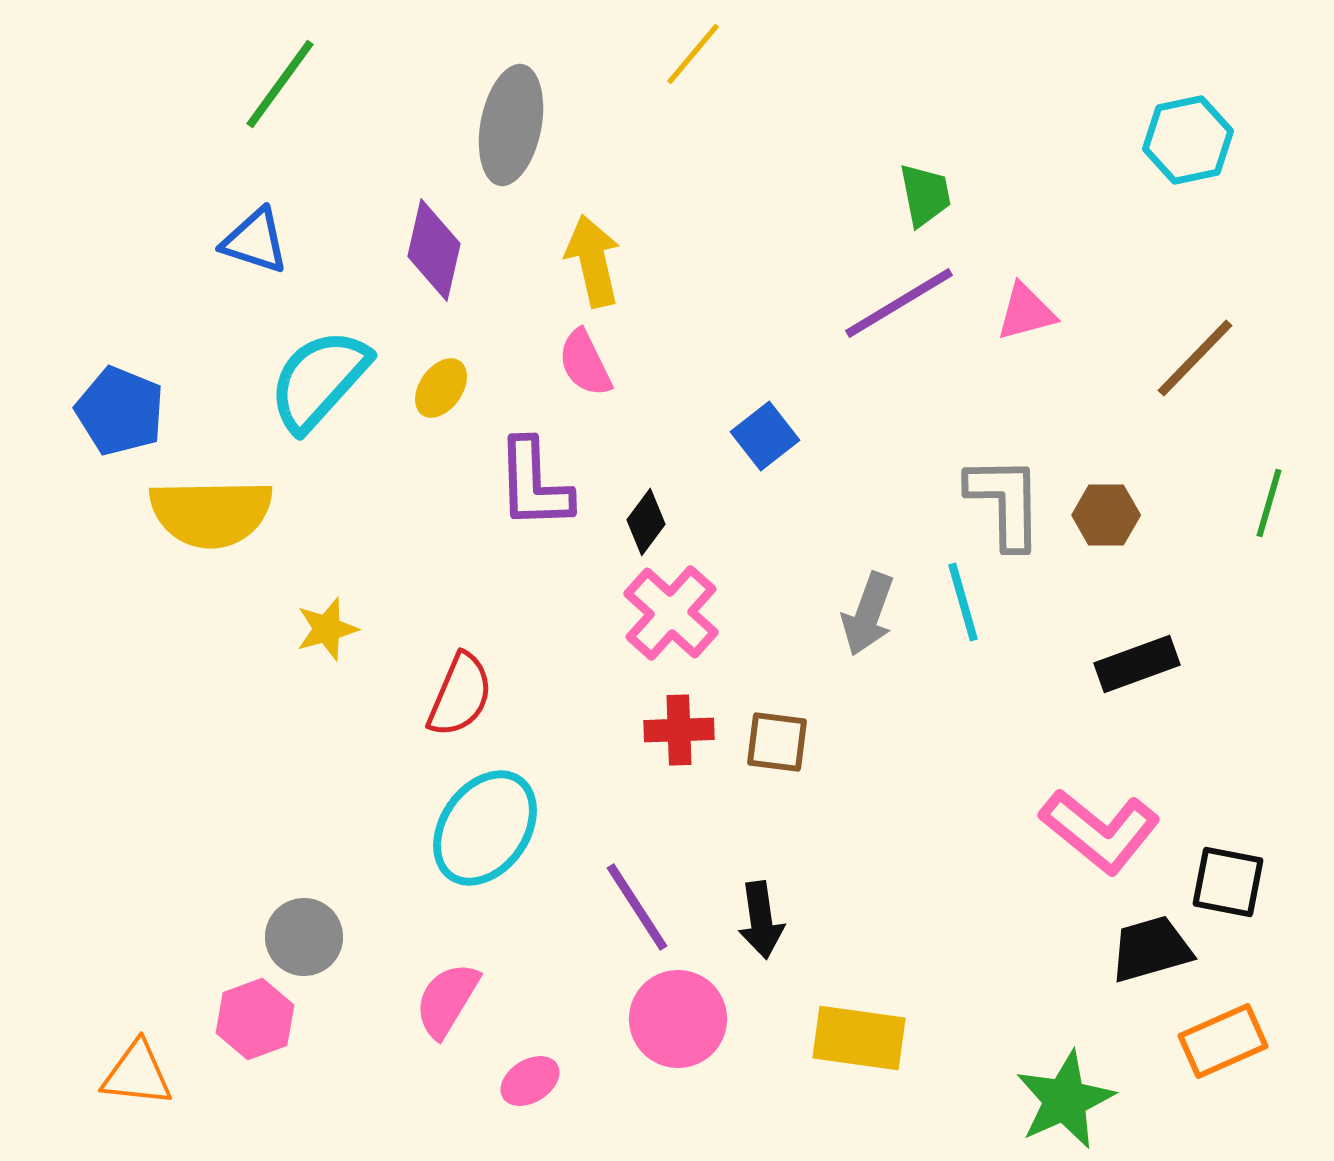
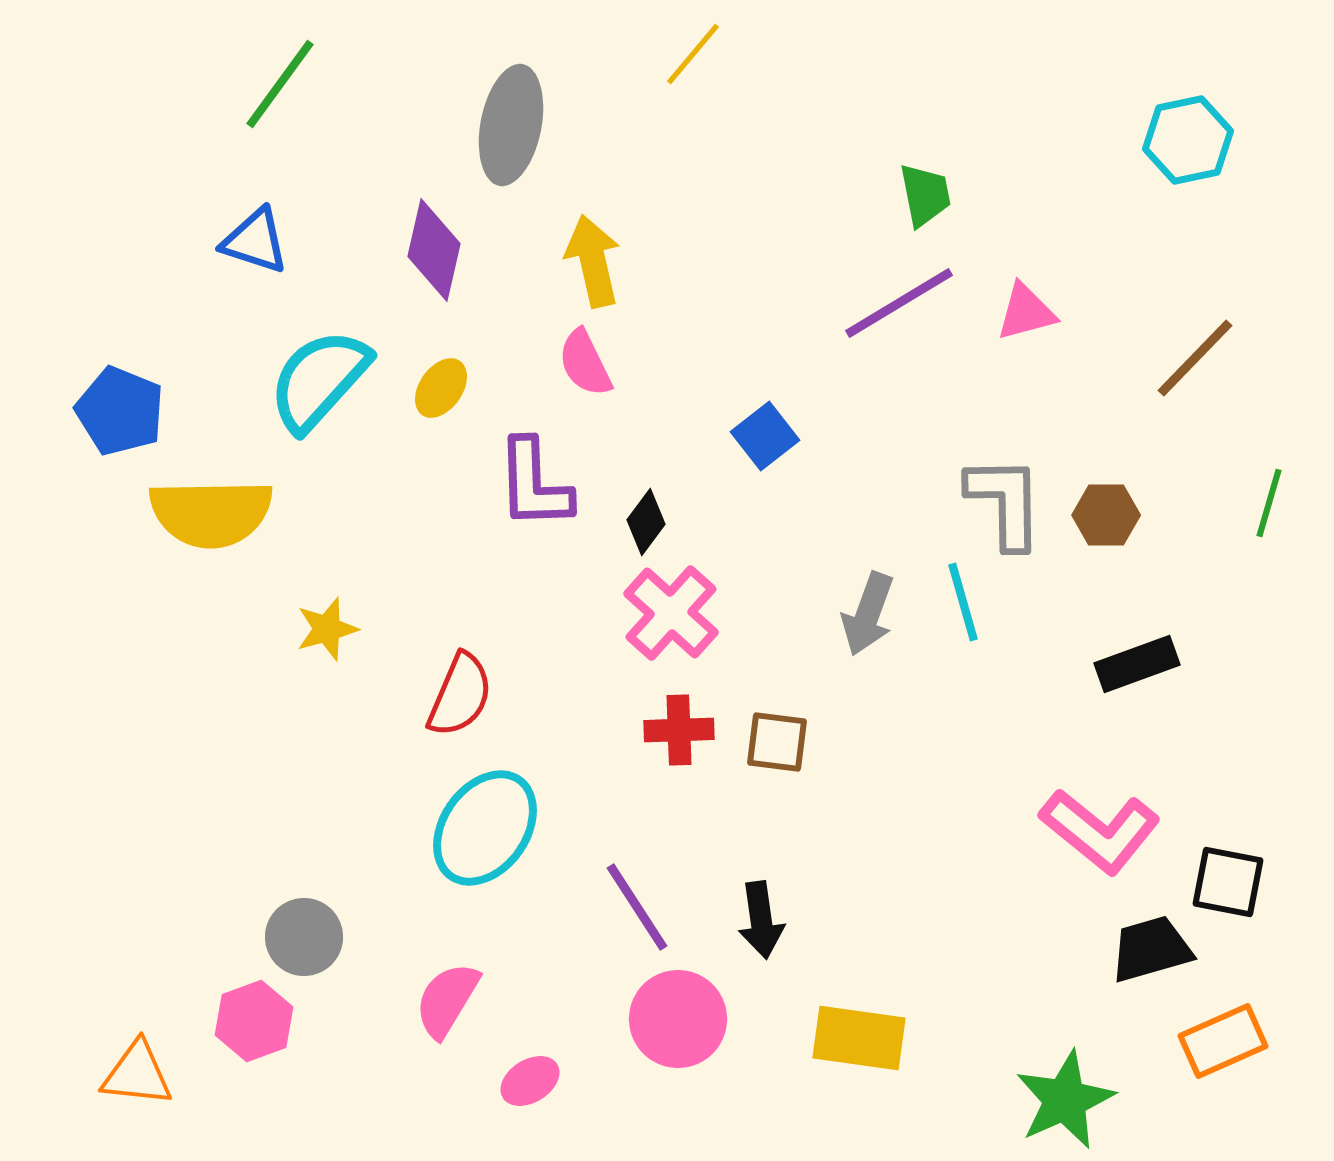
pink hexagon at (255, 1019): moved 1 px left, 2 px down
